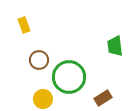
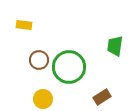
yellow rectangle: rotated 63 degrees counterclockwise
green trapezoid: rotated 15 degrees clockwise
green circle: moved 10 px up
brown rectangle: moved 1 px left, 1 px up
